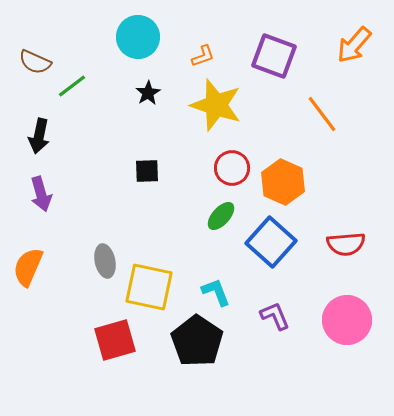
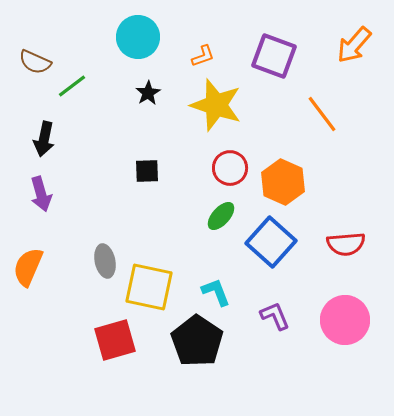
black arrow: moved 5 px right, 3 px down
red circle: moved 2 px left
pink circle: moved 2 px left
